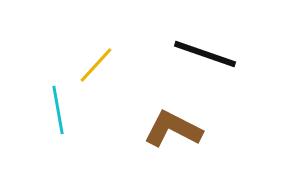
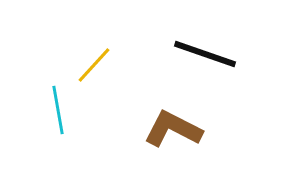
yellow line: moved 2 px left
